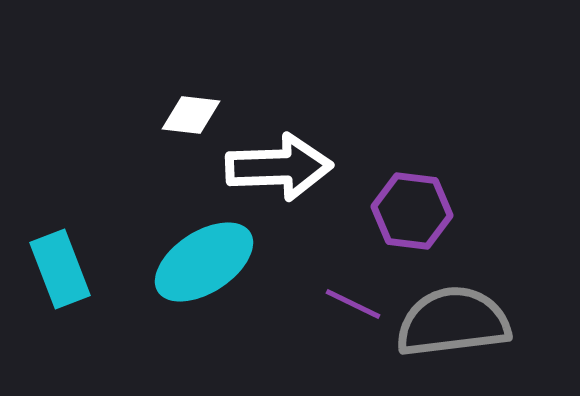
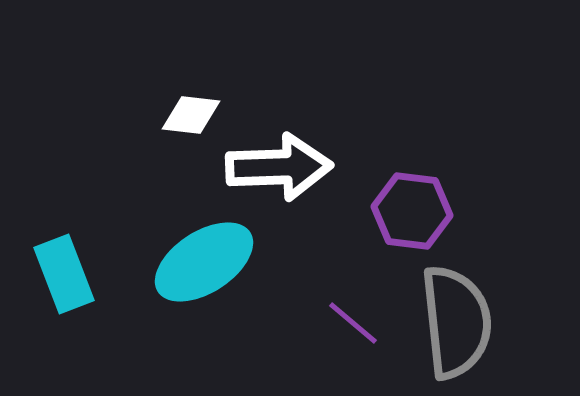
cyan rectangle: moved 4 px right, 5 px down
purple line: moved 19 px down; rotated 14 degrees clockwise
gray semicircle: moved 3 px right; rotated 91 degrees clockwise
